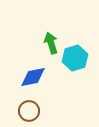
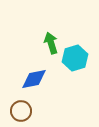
blue diamond: moved 1 px right, 2 px down
brown circle: moved 8 px left
